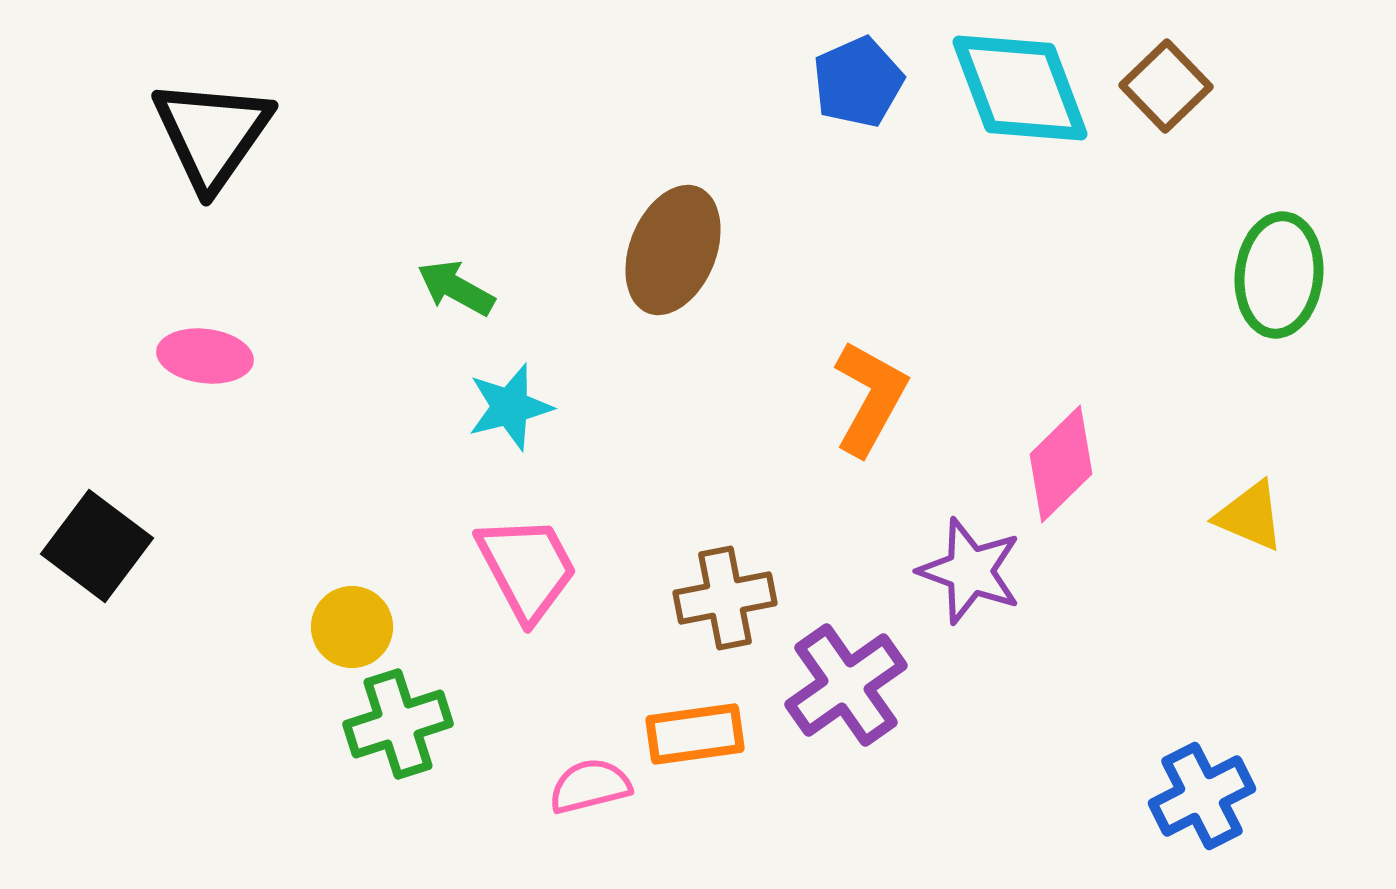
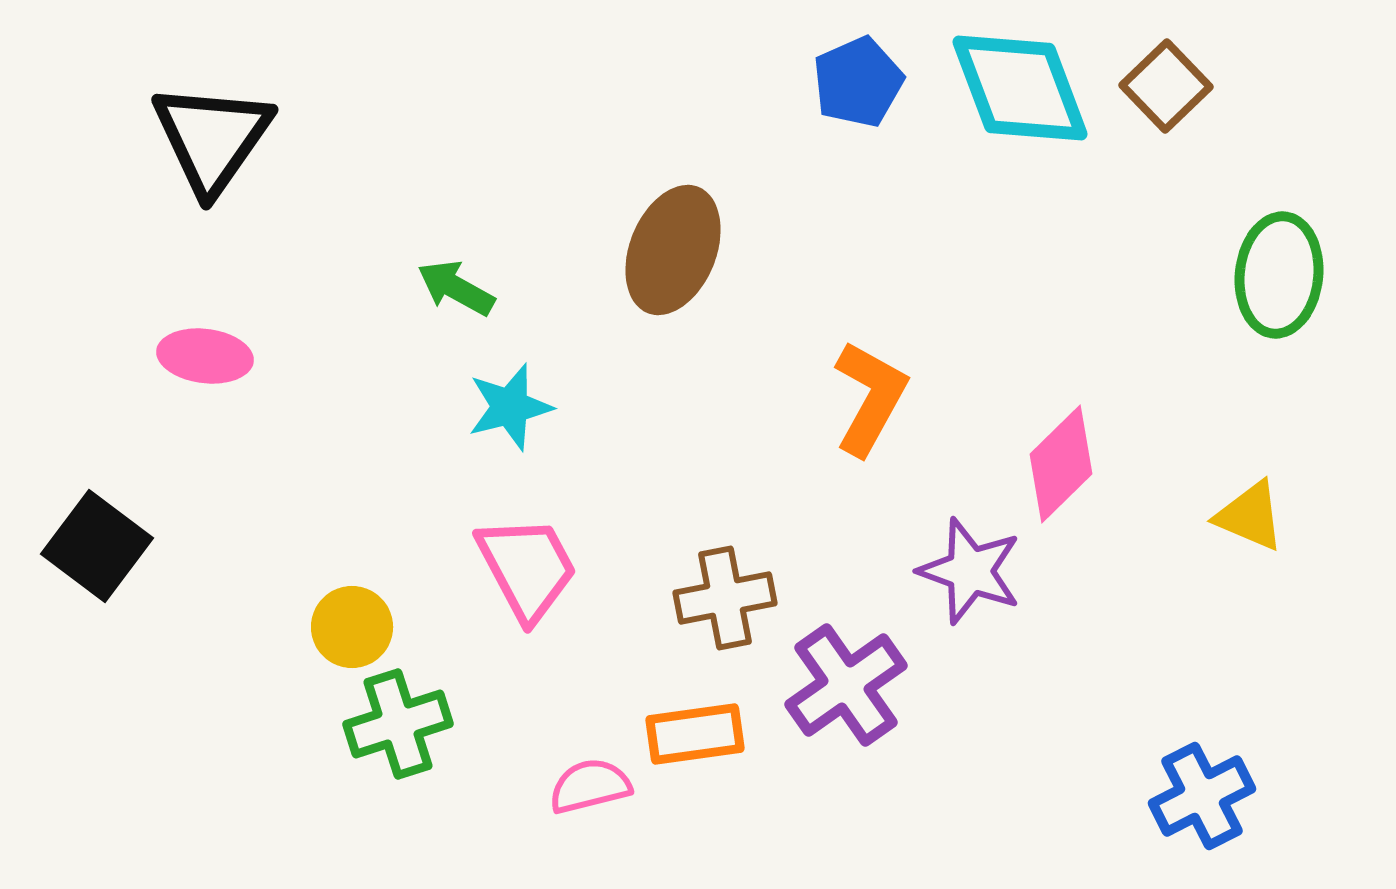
black triangle: moved 4 px down
